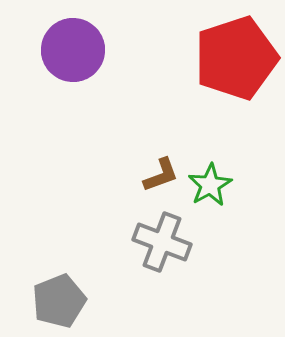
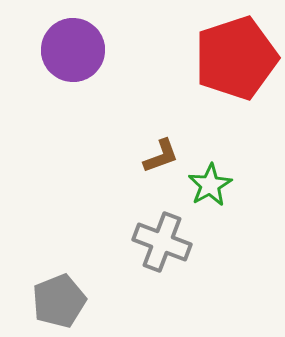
brown L-shape: moved 19 px up
